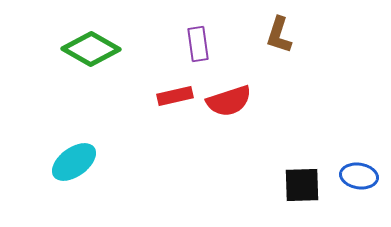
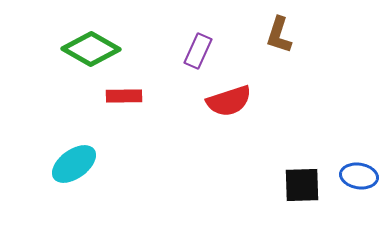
purple rectangle: moved 7 px down; rotated 32 degrees clockwise
red rectangle: moved 51 px left; rotated 12 degrees clockwise
cyan ellipse: moved 2 px down
